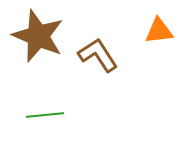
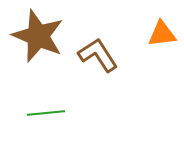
orange triangle: moved 3 px right, 3 px down
green line: moved 1 px right, 2 px up
